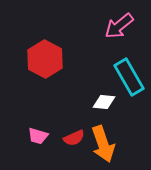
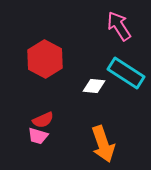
pink arrow: rotated 96 degrees clockwise
cyan rectangle: moved 3 px left, 4 px up; rotated 27 degrees counterclockwise
white diamond: moved 10 px left, 16 px up
red semicircle: moved 31 px left, 18 px up
